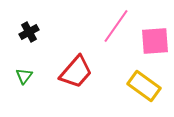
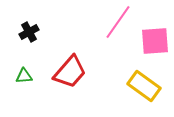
pink line: moved 2 px right, 4 px up
red trapezoid: moved 6 px left
green triangle: rotated 48 degrees clockwise
